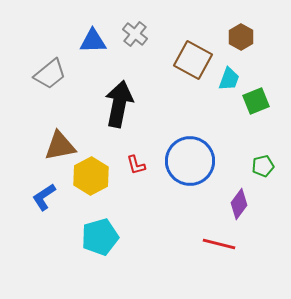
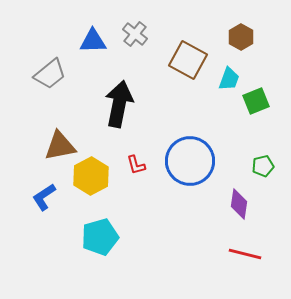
brown square: moved 5 px left
purple diamond: rotated 28 degrees counterclockwise
red line: moved 26 px right, 10 px down
